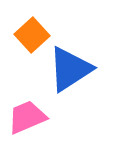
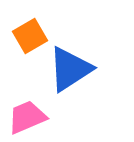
orange square: moved 2 px left, 1 px down; rotated 12 degrees clockwise
